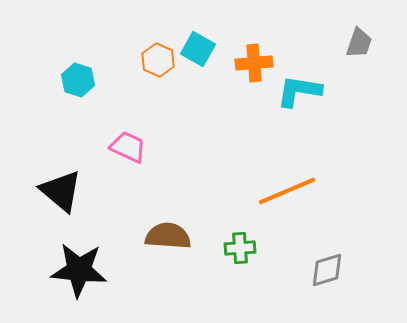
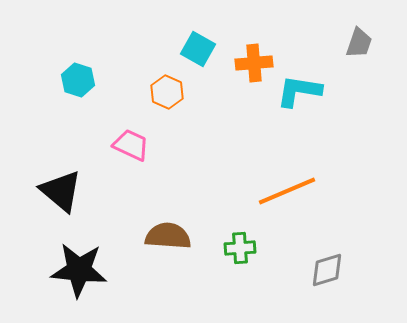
orange hexagon: moved 9 px right, 32 px down
pink trapezoid: moved 3 px right, 2 px up
